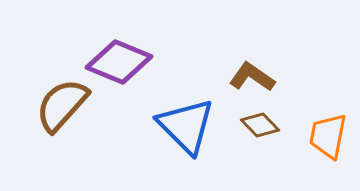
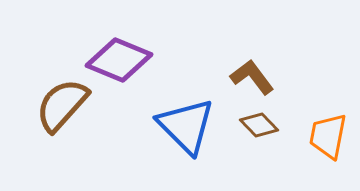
purple diamond: moved 2 px up
brown L-shape: rotated 18 degrees clockwise
brown diamond: moved 1 px left
